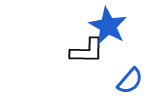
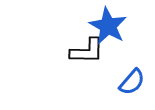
blue semicircle: moved 2 px right, 1 px down
